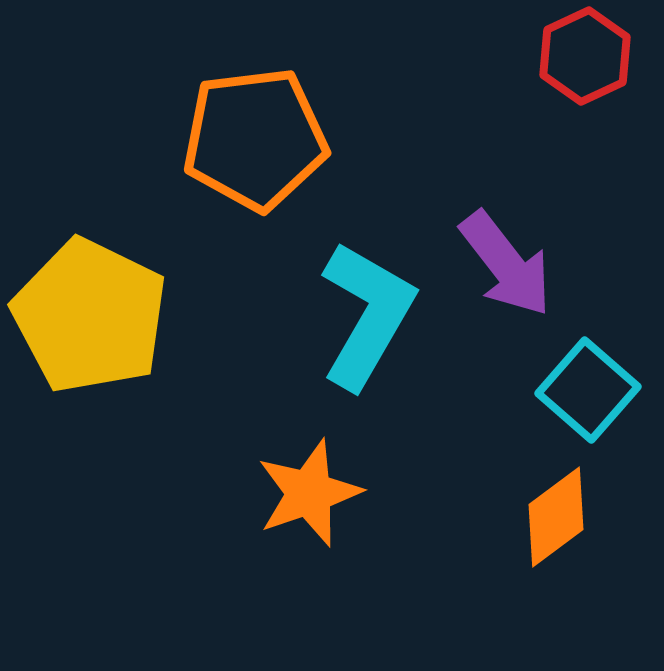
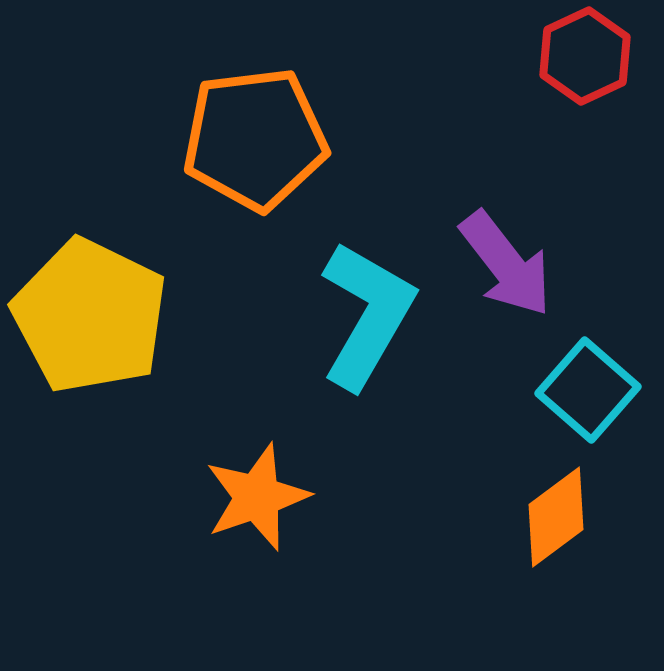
orange star: moved 52 px left, 4 px down
